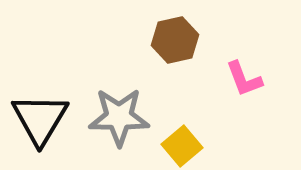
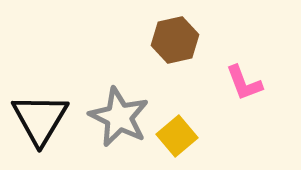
pink L-shape: moved 4 px down
gray star: rotated 26 degrees clockwise
yellow square: moved 5 px left, 10 px up
